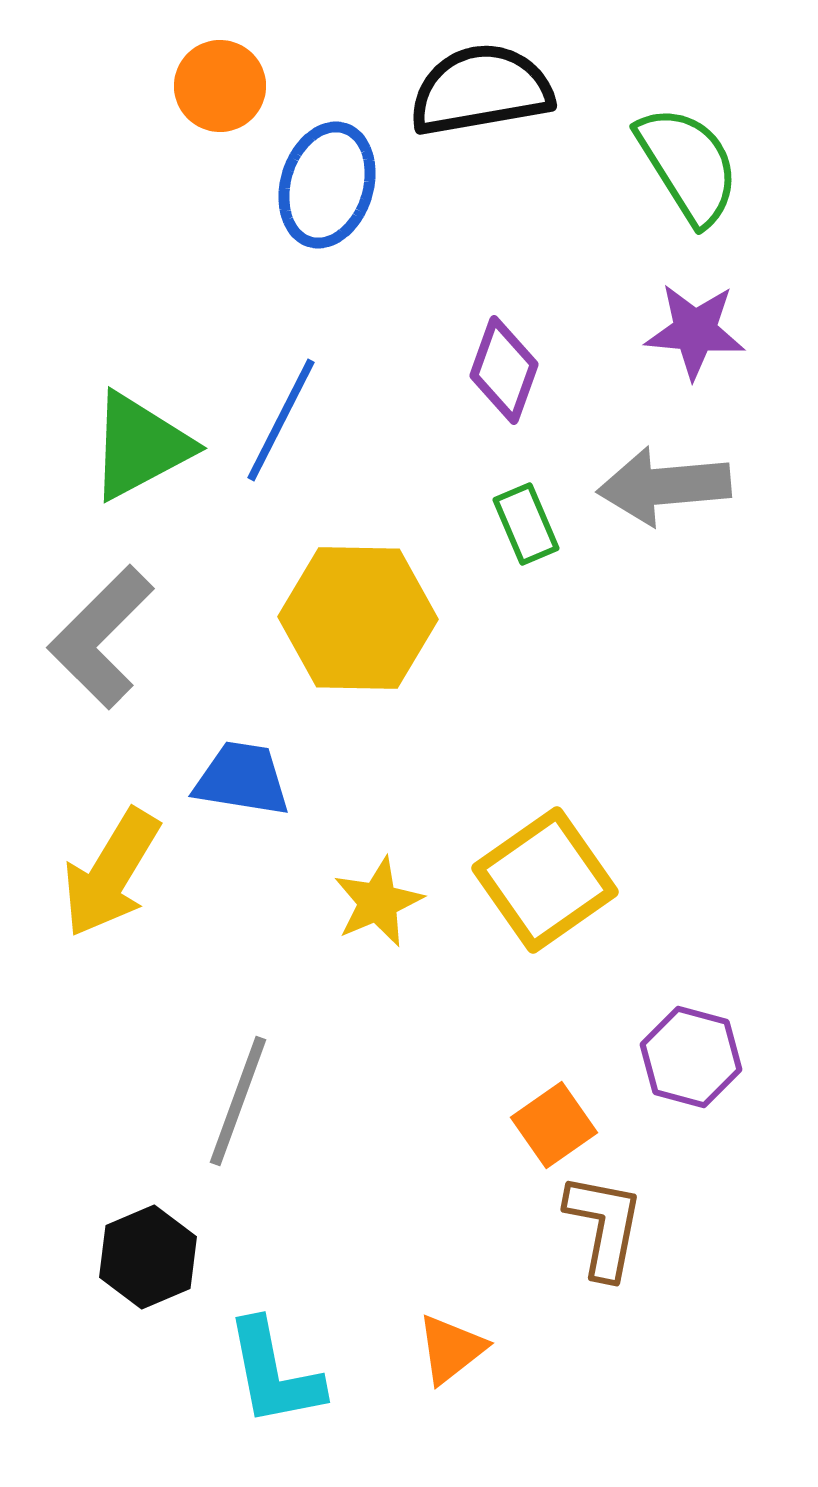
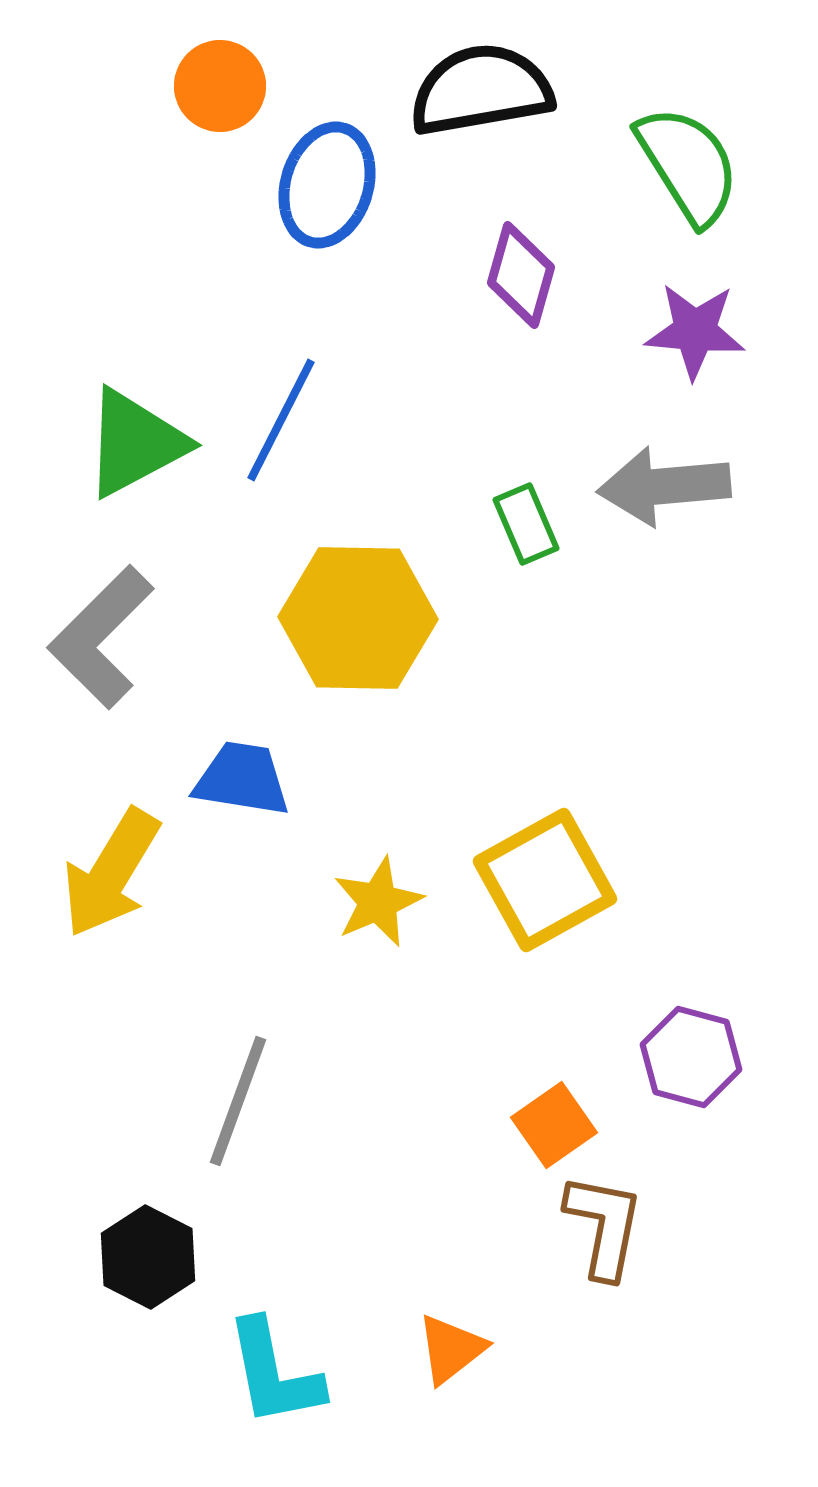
purple diamond: moved 17 px right, 95 px up; rotated 4 degrees counterclockwise
green triangle: moved 5 px left, 3 px up
yellow square: rotated 6 degrees clockwise
black hexagon: rotated 10 degrees counterclockwise
